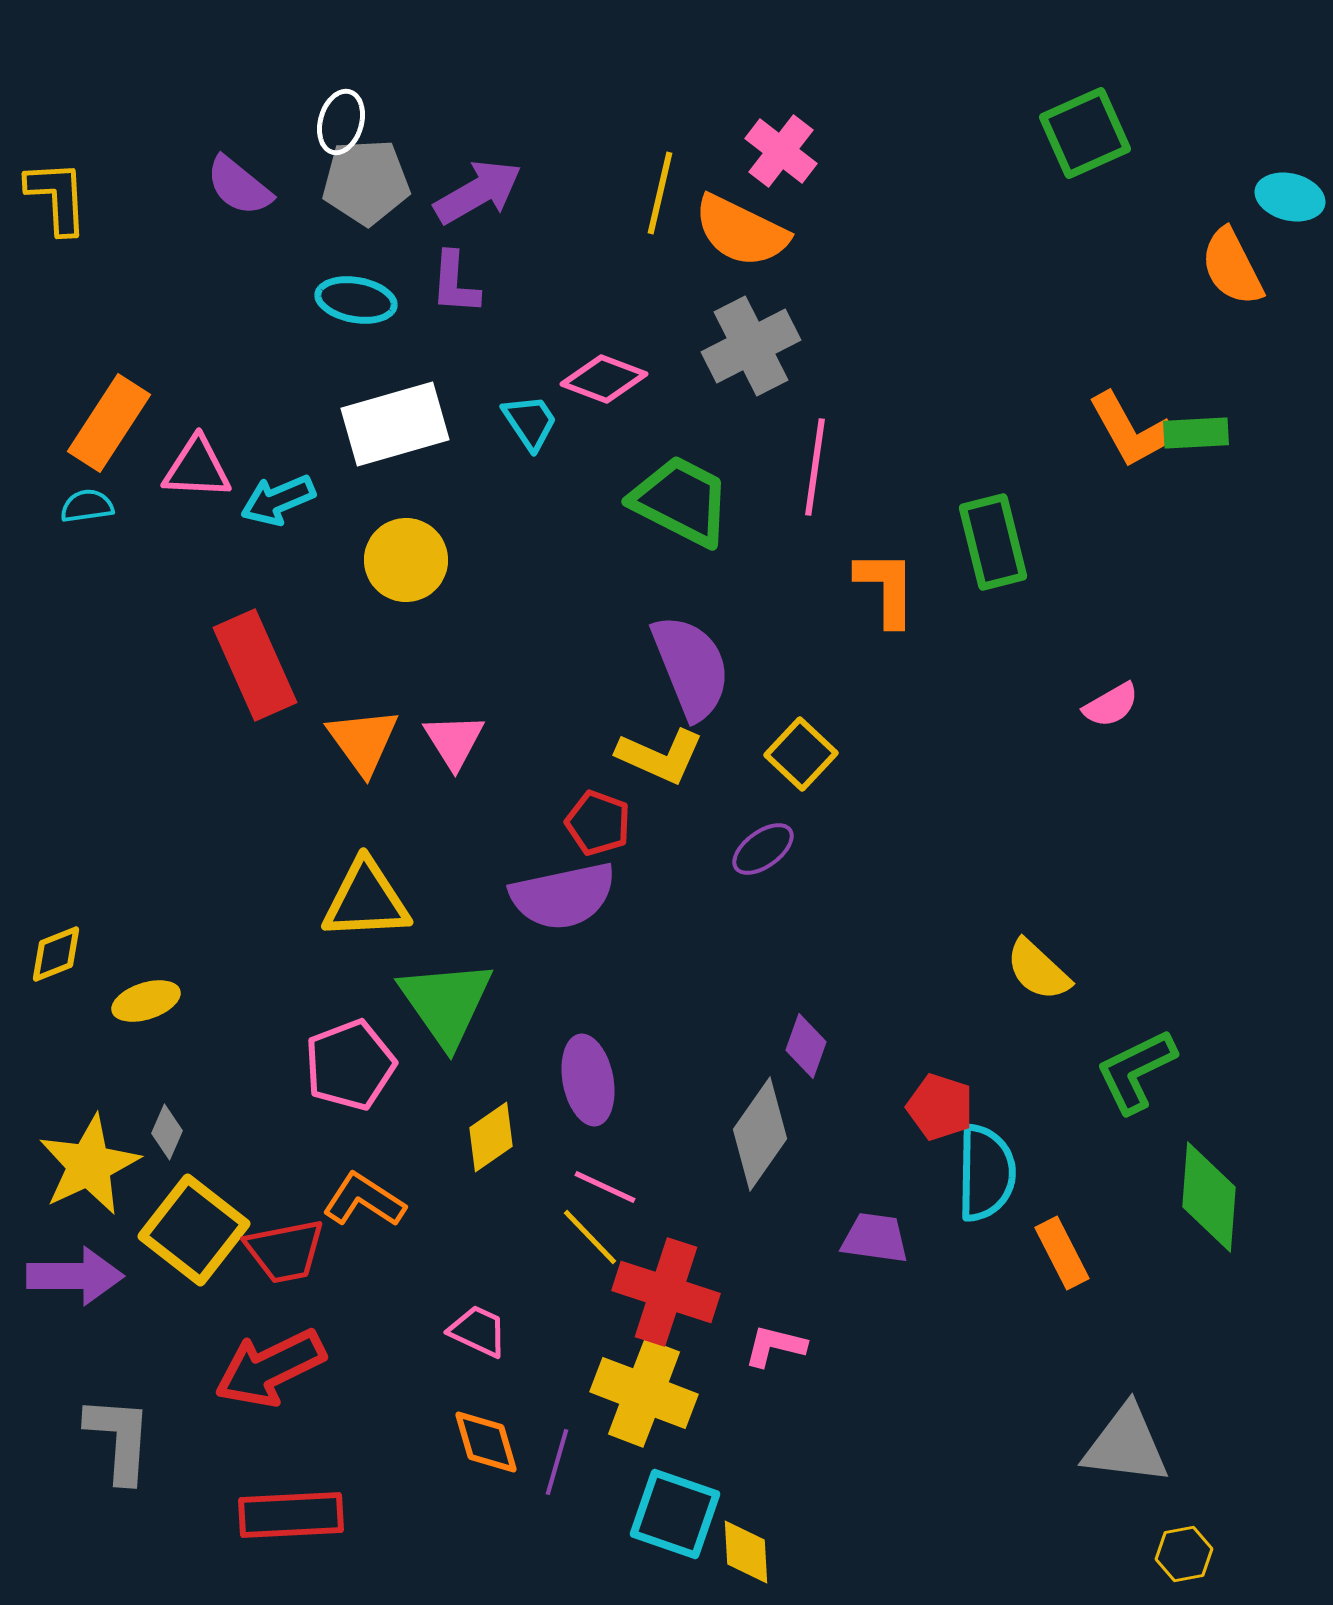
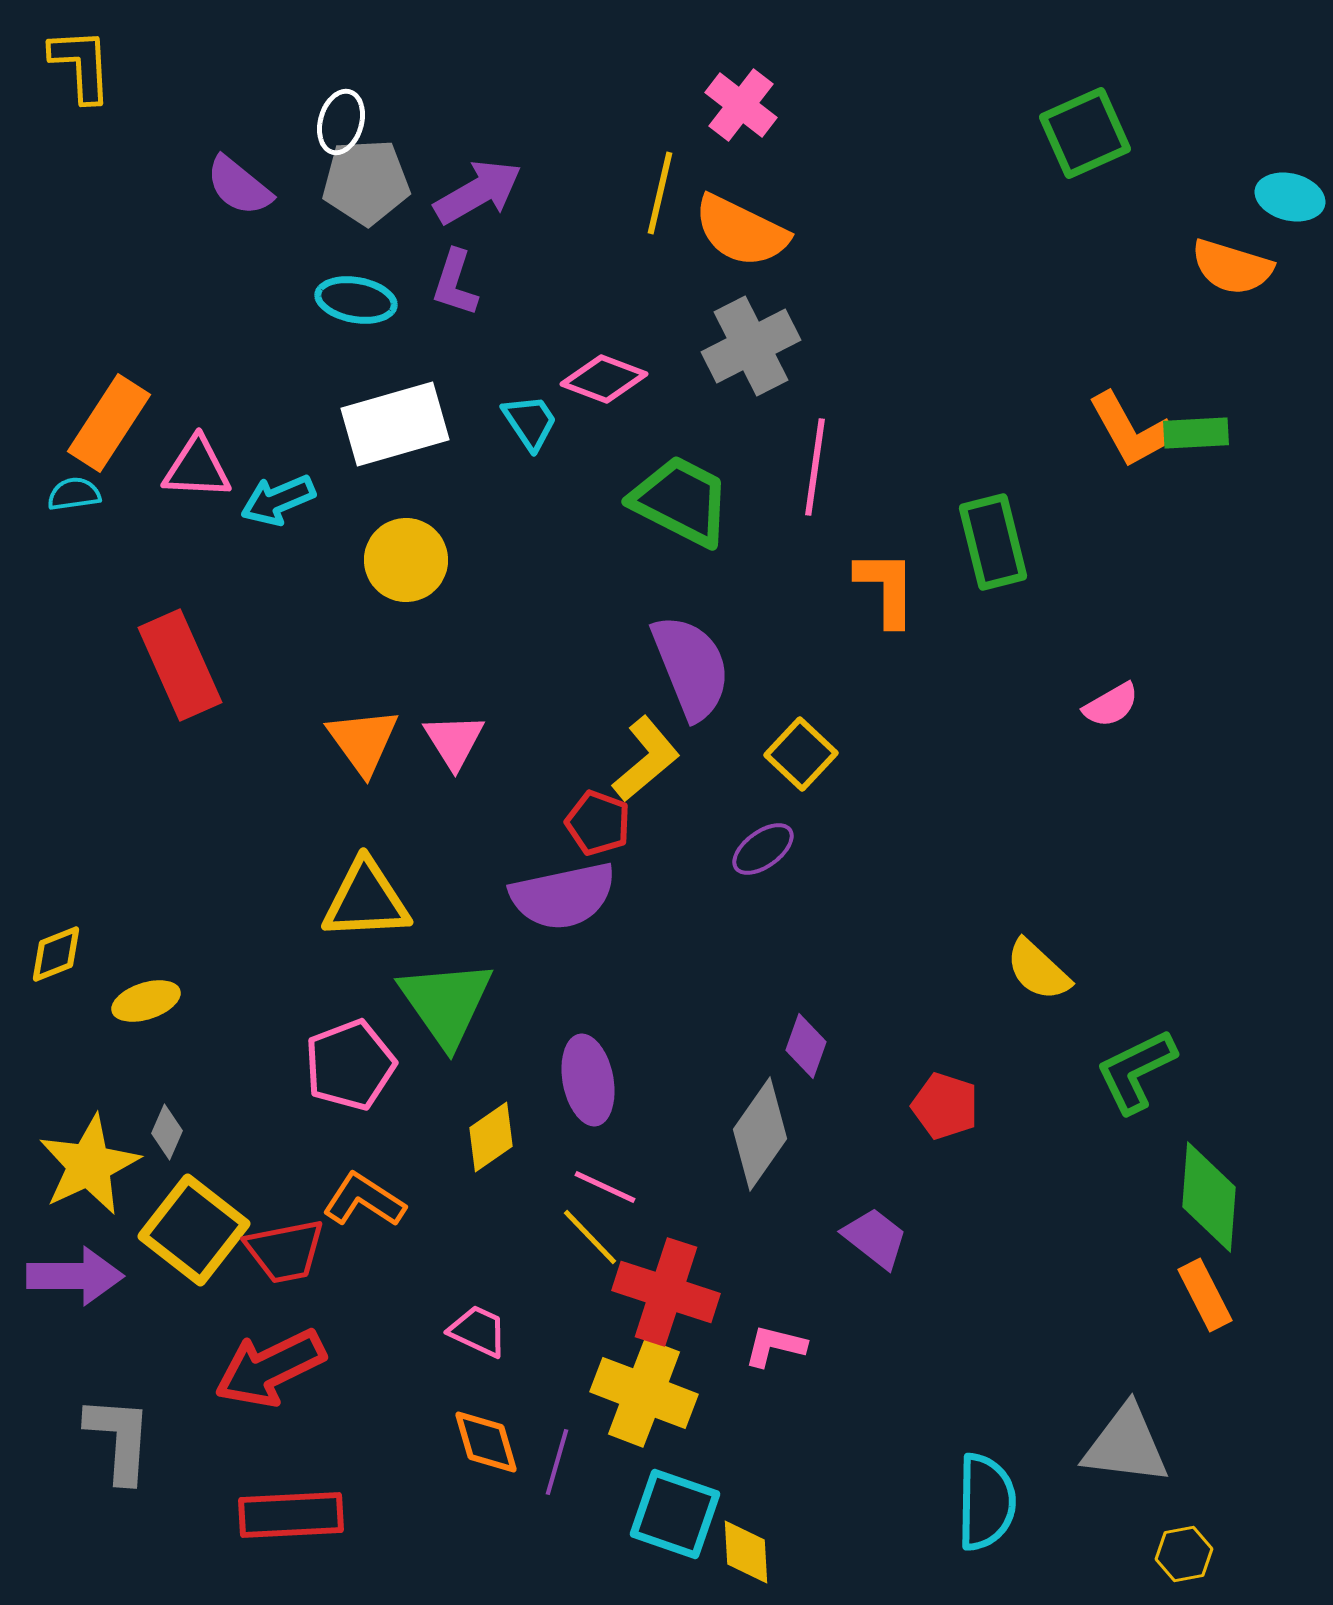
pink cross at (781, 151): moved 40 px left, 46 px up
yellow L-shape at (57, 197): moved 24 px right, 132 px up
orange semicircle at (1232, 267): rotated 46 degrees counterclockwise
purple L-shape at (455, 283): rotated 14 degrees clockwise
cyan semicircle at (87, 506): moved 13 px left, 12 px up
red rectangle at (255, 665): moved 75 px left
yellow L-shape at (660, 756): moved 14 px left, 3 px down; rotated 64 degrees counterclockwise
red pentagon at (940, 1107): moved 5 px right, 1 px up
cyan semicircle at (986, 1173): moved 329 px down
purple trapezoid at (875, 1238): rotated 30 degrees clockwise
orange rectangle at (1062, 1253): moved 143 px right, 42 px down
